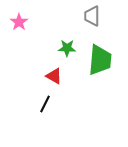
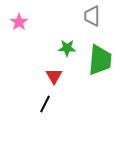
red triangle: rotated 30 degrees clockwise
